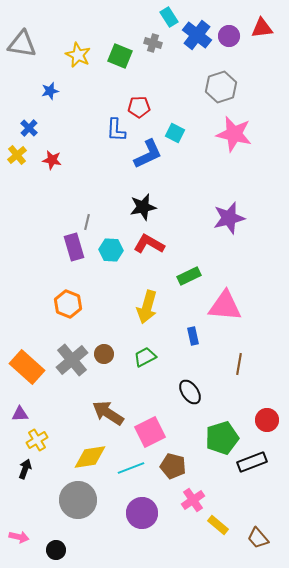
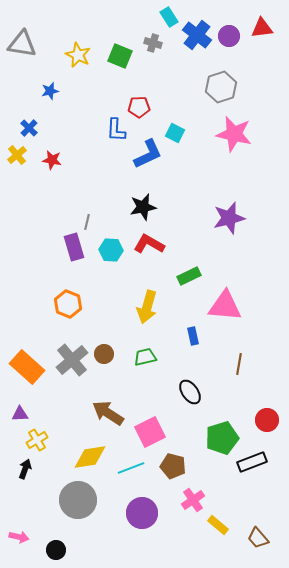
green trapezoid at (145, 357): rotated 15 degrees clockwise
